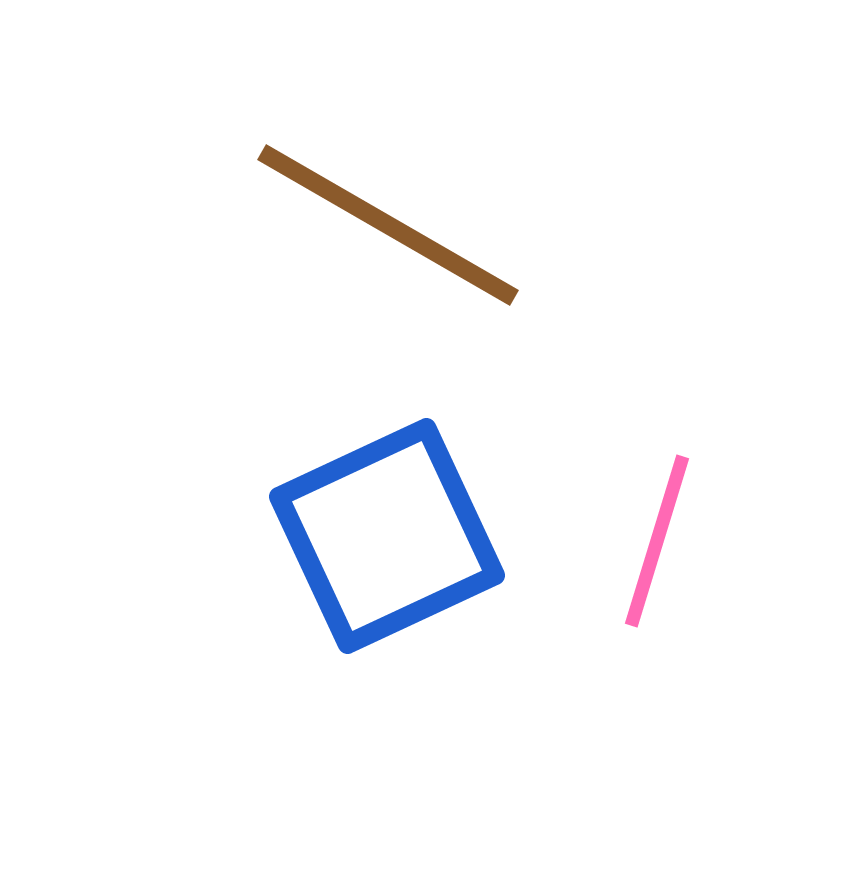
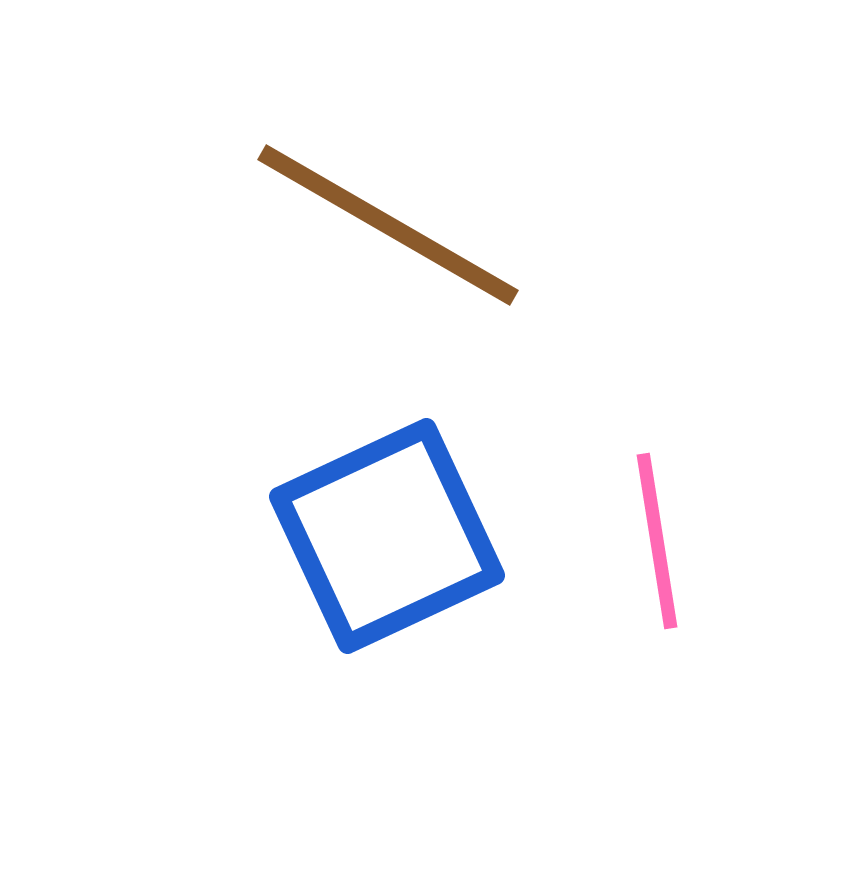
pink line: rotated 26 degrees counterclockwise
